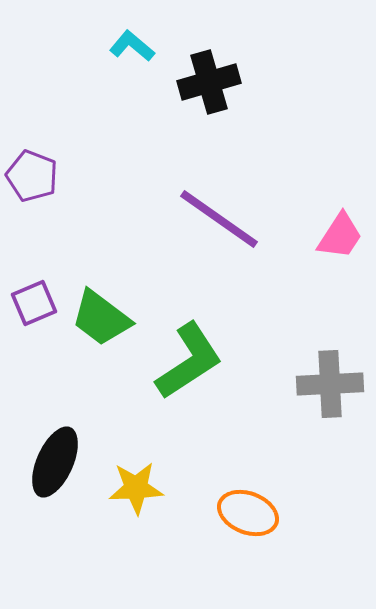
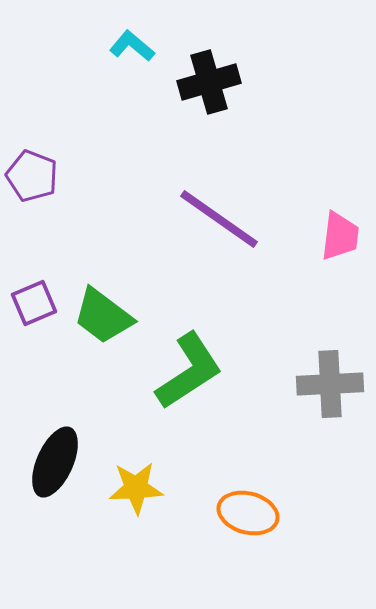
pink trapezoid: rotated 26 degrees counterclockwise
green trapezoid: moved 2 px right, 2 px up
green L-shape: moved 10 px down
orange ellipse: rotated 6 degrees counterclockwise
